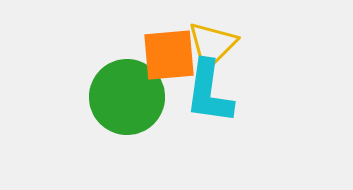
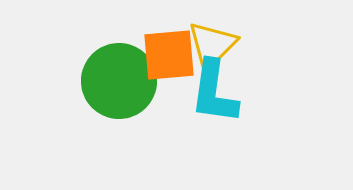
cyan L-shape: moved 5 px right
green circle: moved 8 px left, 16 px up
